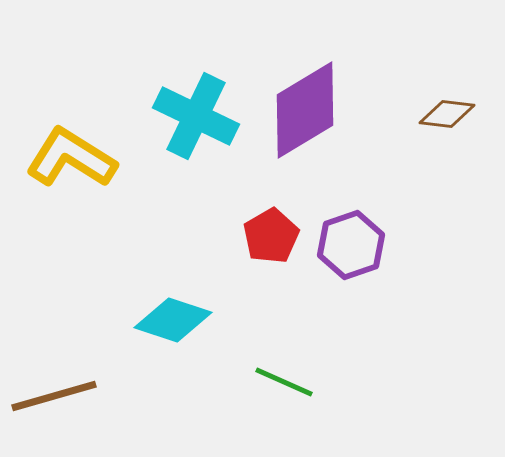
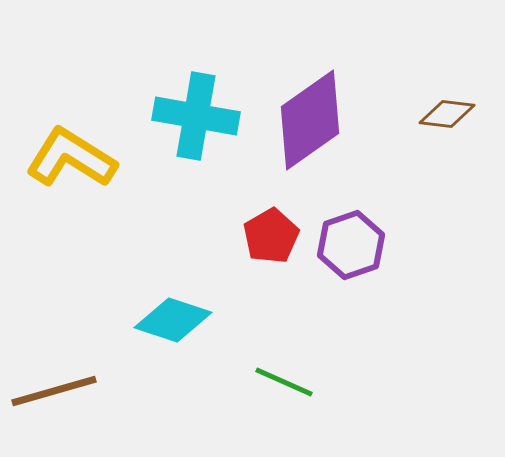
purple diamond: moved 5 px right, 10 px down; rotated 4 degrees counterclockwise
cyan cross: rotated 16 degrees counterclockwise
brown line: moved 5 px up
